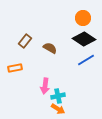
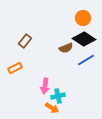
brown semicircle: moved 16 px right; rotated 128 degrees clockwise
orange rectangle: rotated 16 degrees counterclockwise
orange arrow: moved 6 px left, 1 px up
